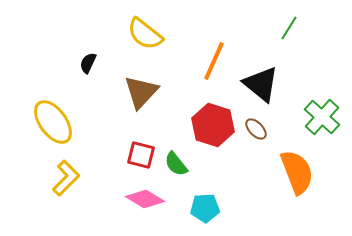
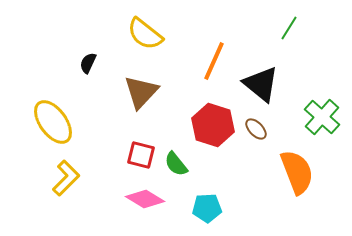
cyan pentagon: moved 2 px right
